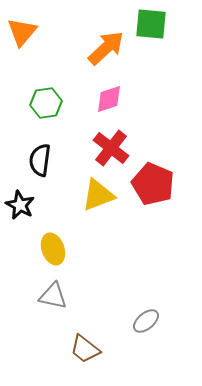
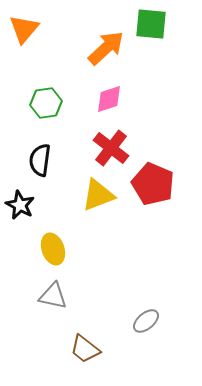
orange triangle: moved 2 px right, 3 px up
